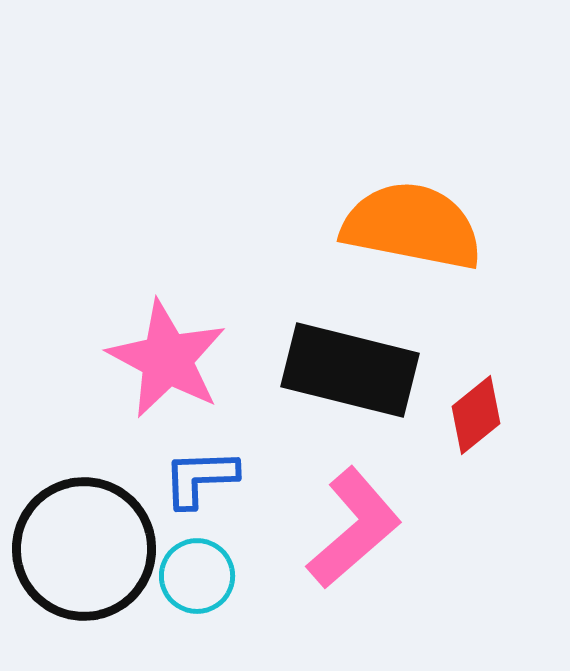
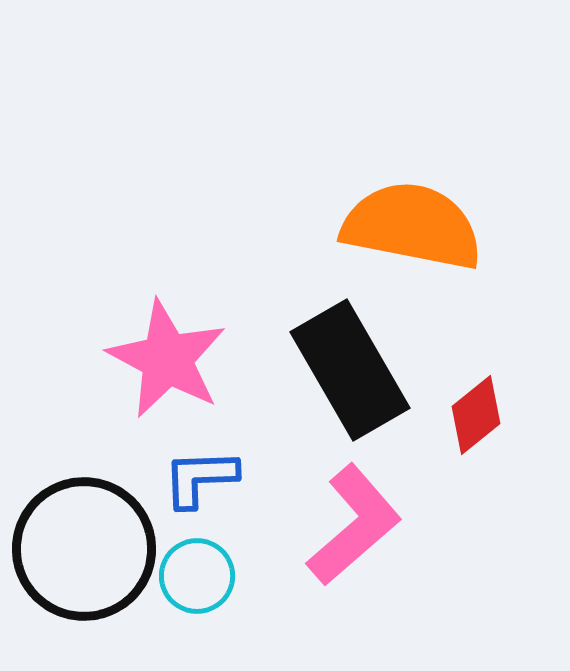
black rectangle: rotated 46 degrees clockwise
pink L-shape: moved 3 px up
